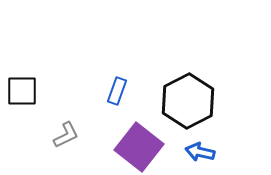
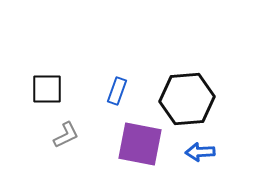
black square: moved 25 px right, 2 px up
black hexagon: moved 1 px left, 2 px up; rotated 22 degrees clockwise
purple square: moved 1 px right, 3 px up; rotated 27 degrees counterclockwise
blue arrow: rotated 16 degrees counterclockwise
